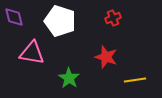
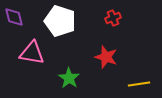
yellow line: moved 4 px right, 4 px down
